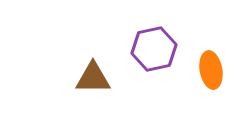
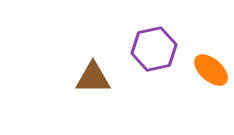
orange ellipse: rotated 39 degrees counterclockwise
